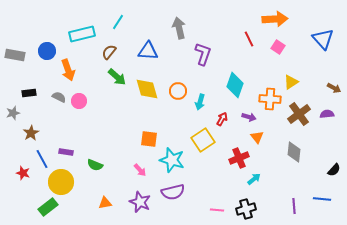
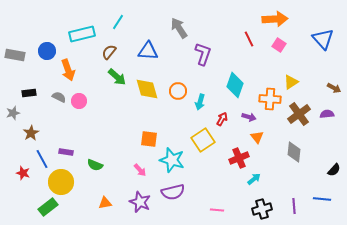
gray arrow at (179, 28): rotated 20 degrees counterclockwise
pink square at (278, 47): moved 1 px right, 2 px up
black cross at (246, 209): moved 16 px right
